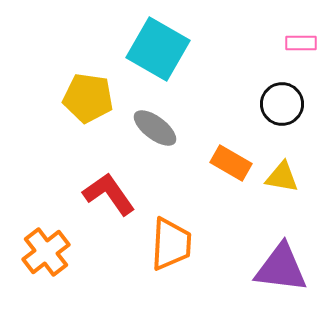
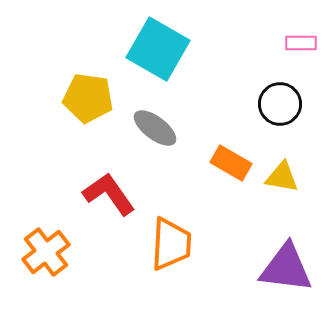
black circle: moved 2 px left
purple triangle: moved 5 px right
